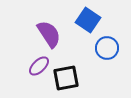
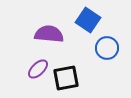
purple semicircle: rotated 52 degrees counterclockwise
purple ellipse: moved 1 px left, 3 px down
